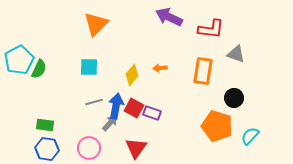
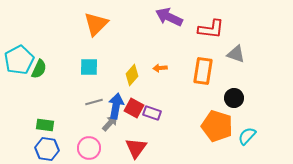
cyan semicircle: moved 3 px left
